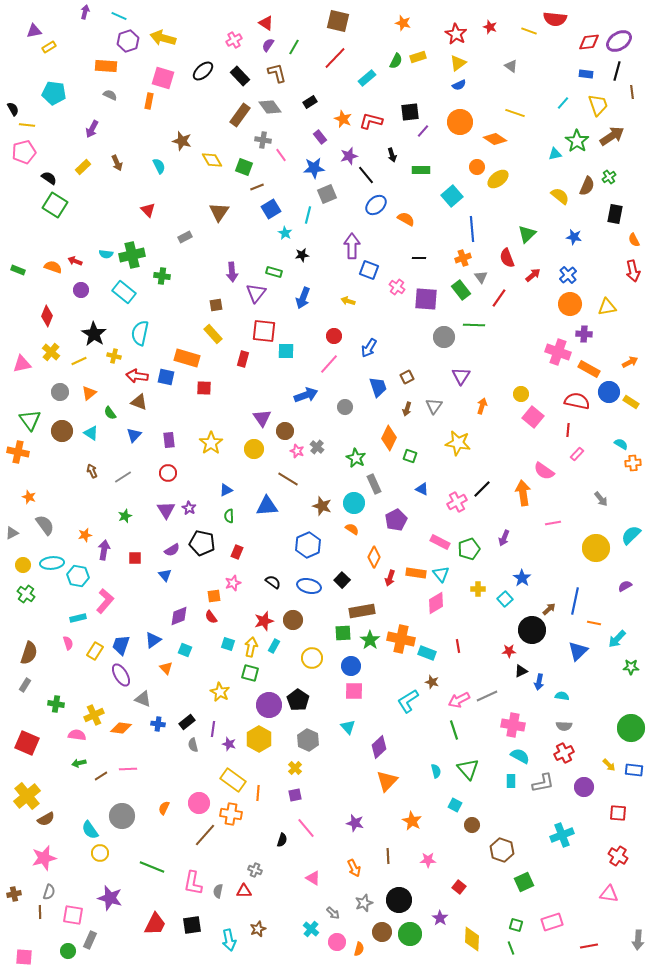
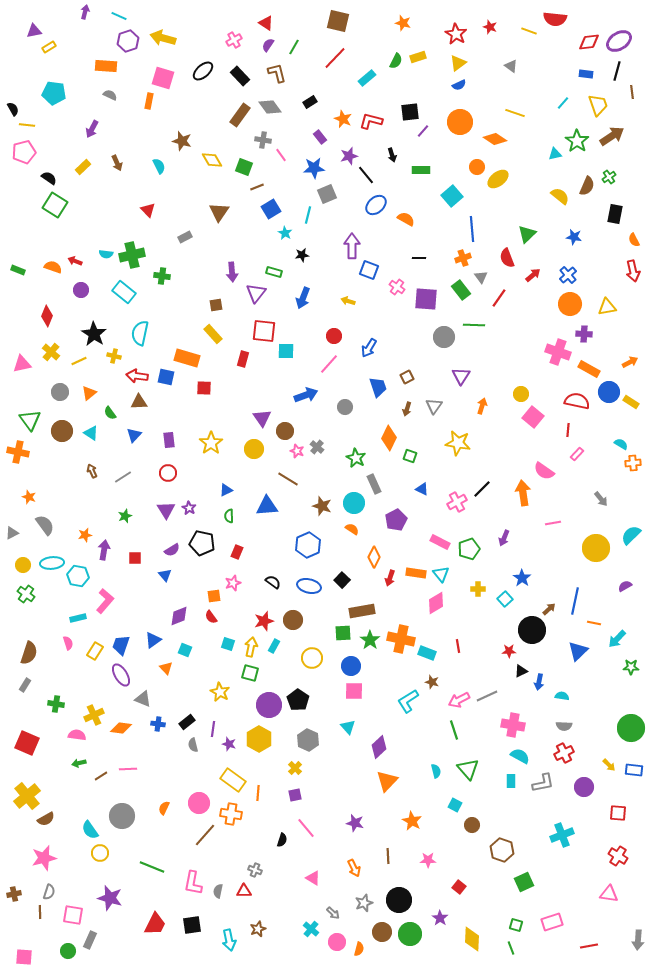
brown triangle at (139, 402): rotated 24 degrees counterclockwise
